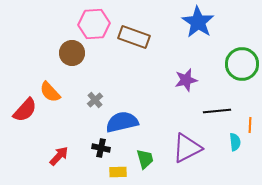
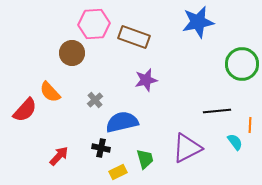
blue star: rotated 28 degrees clockwise
purple star: moved 40 px left
cyan semicircle: rotated 30 degrees counterclockwise
yellow rectangle: rotated 24 degrees counterclockwise
